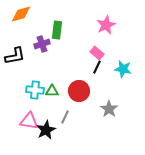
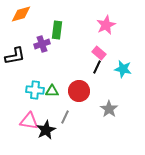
pink rectangle: moved 2 px right
